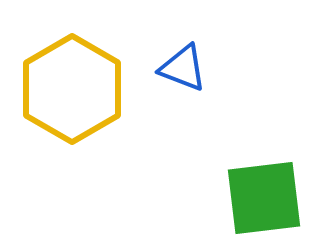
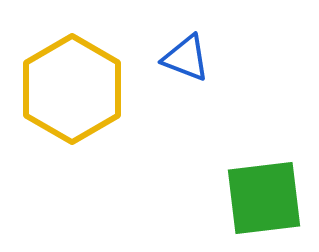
blue triangle: moved 3 px right, 10 px up
